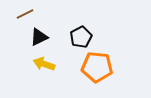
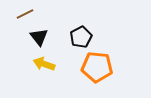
black triangle: rotated 42 degrees counterclockwise
